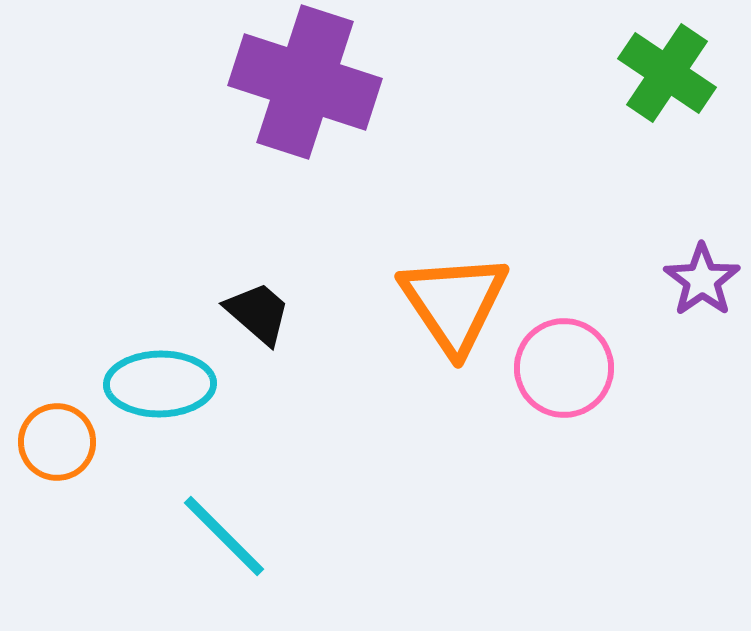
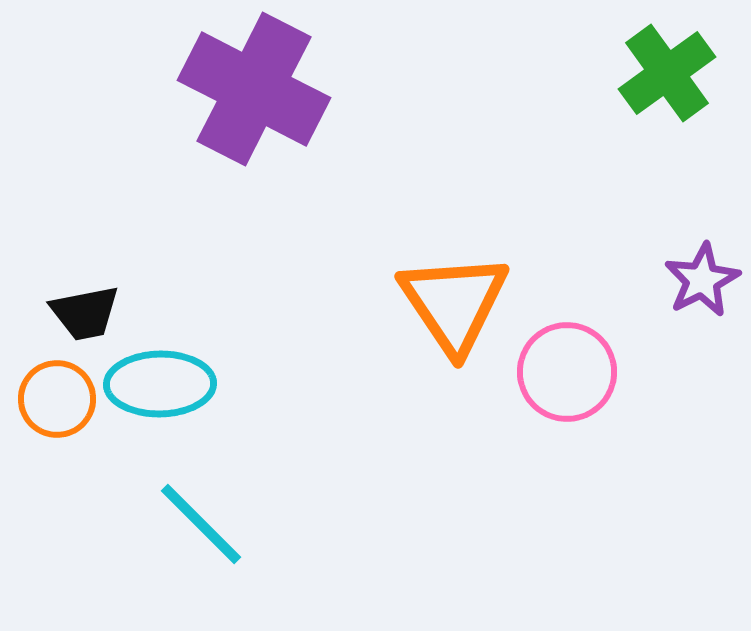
green cross: rotated 20 degrees clockwise
purple cross: moved 51 px left, 7 px down; rotated 9 degrees clockwise
purple star: rotated 8 degrees clockwise
black trapezoid: moved 173 px left; rotated 128 degrees clockwise
pink circle: moved 3 px right, 4 px down
orange circle: moved 43 px up
cyan line: moved 23 px left, 12 px up
